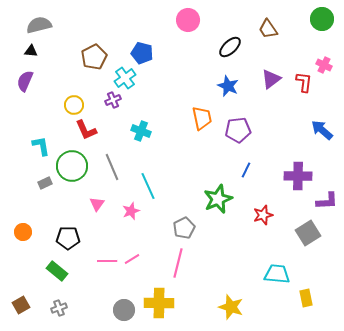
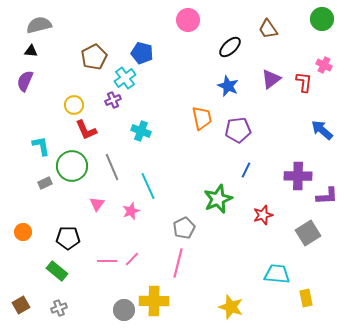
purple L-shape at (327, 201): moved 5 px up
pink line at (132, 259): rotated 14 degrees counterclockwise
yellow cross at (159, 303): moved 5 px left, 2 px up
